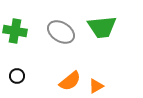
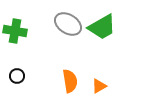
green trapezoid: rotated 24 degrees counterclockwise
gray ellipse: moved 7 px right, 8 px up
orange semicircle: rotated 60 degrees counterclockwise
orange triangle: moved 3 px right
